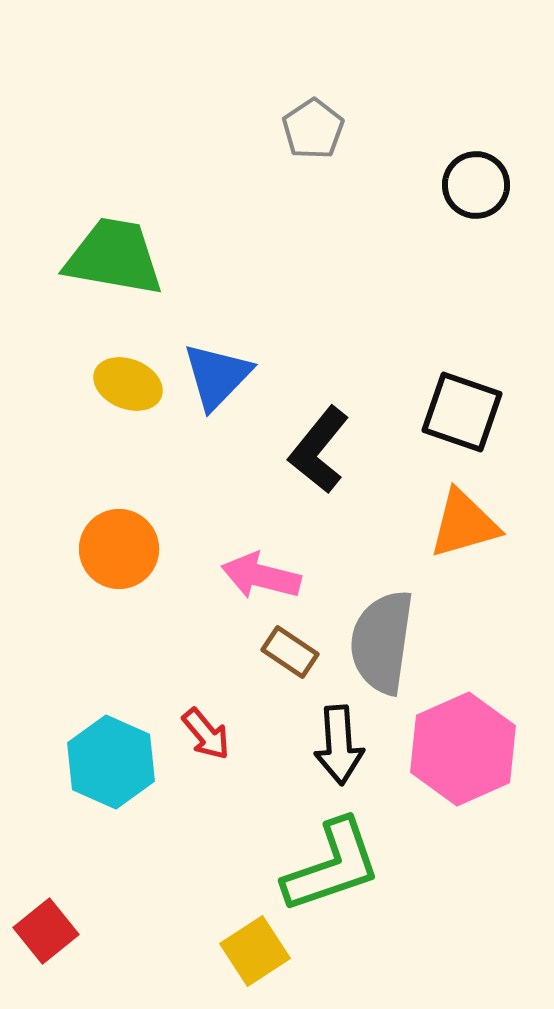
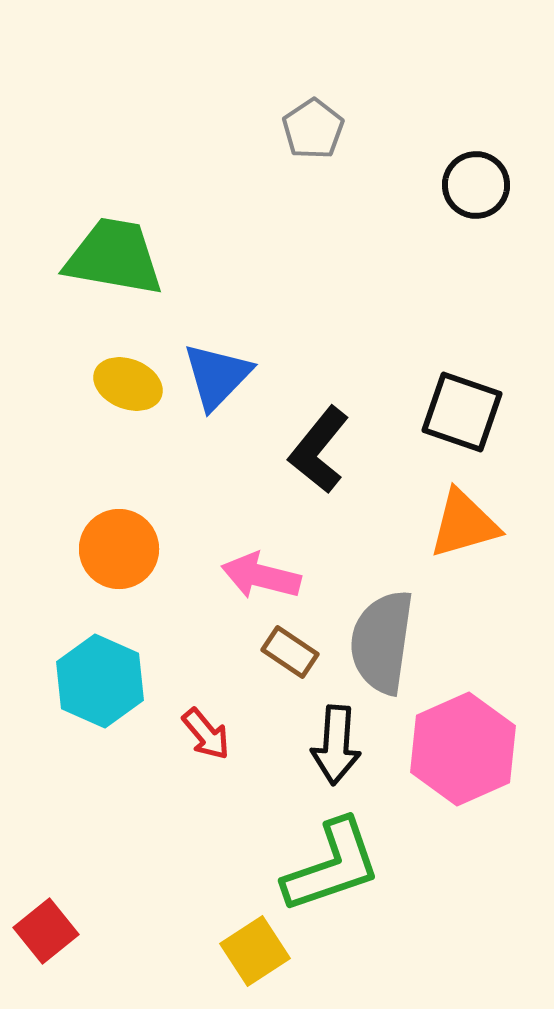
black arrow: moved 3 px left; rotated 8 degrees clockwise
cyan hexagon: moved 11 px left, 81 px up
